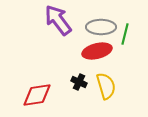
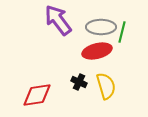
green line: moved 3 px left, 2 px up
